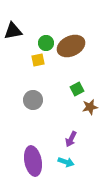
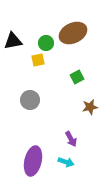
black triangle: moved 10 px down
brown ellipse: moved 2 px right, 13 px up
green square: moved 12 px up
gray circle: moved 3 px left
purple arrow: rotated 56 degrees counterclockwise
purple ellipse: rotated 24 degrees clockwise
